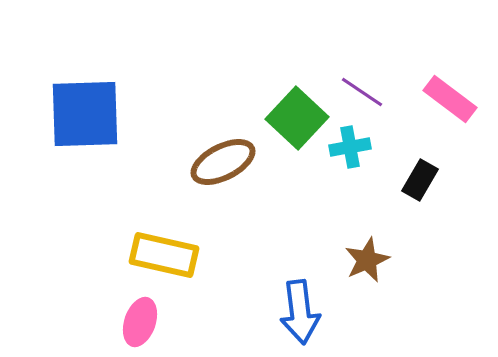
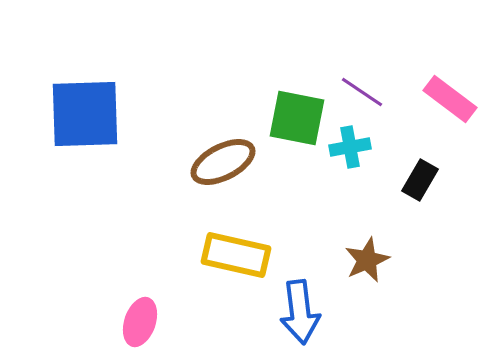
green square: rotated 32 degrees counterclockwise
yellow rectangle: moved 72 px right
